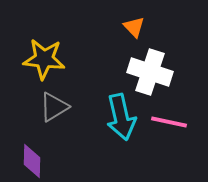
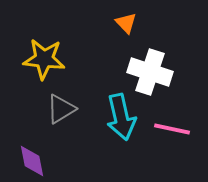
orange triangle: moved 8 px left, 4 px up
gray triangle: moved 7 px right, 2 px down
pink line: moved 3 px right, 7 px down
purple diamond: rotated 12 degrees counterclockwise
